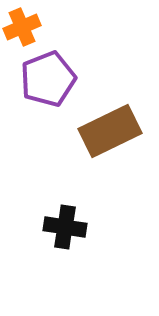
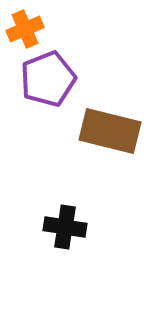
orange cross: moved 3 px right, 2 px down
brown rectangle: rotated 40 degrees clockwise
